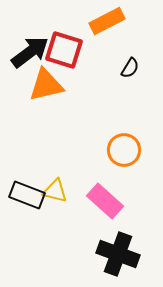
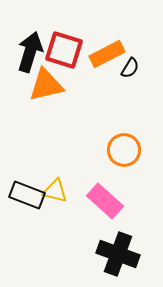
orange rectangle: moved 33 px down
black arrow: rotated 36 degrees counterclockwise
